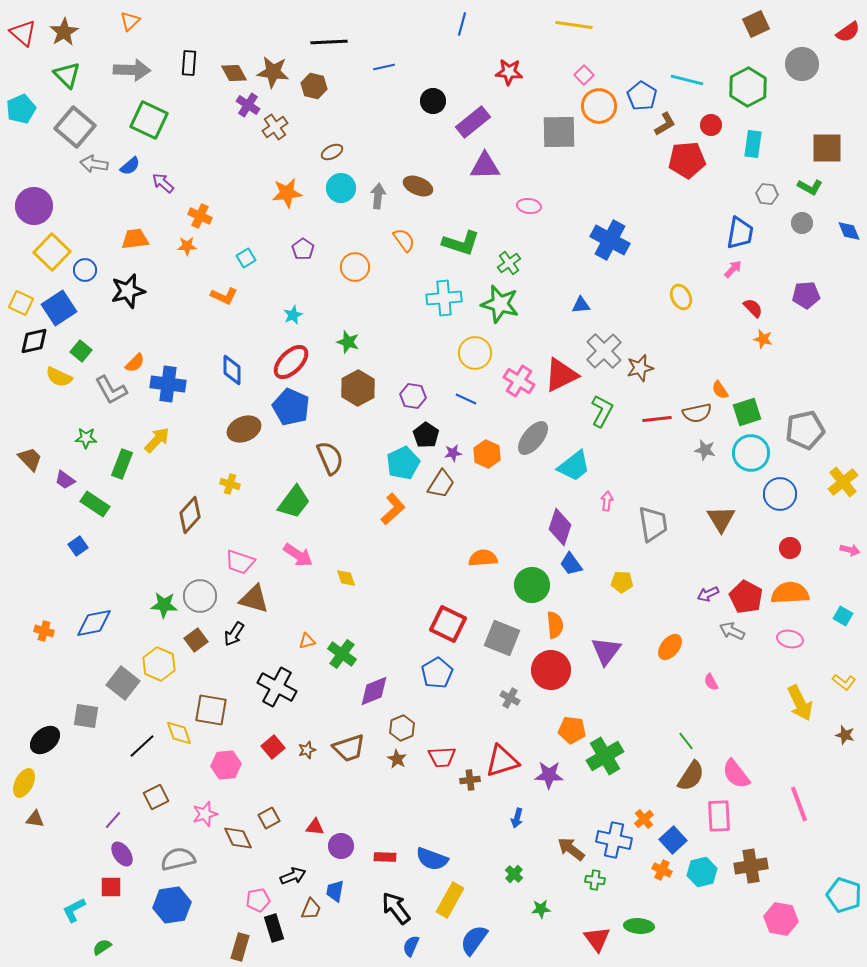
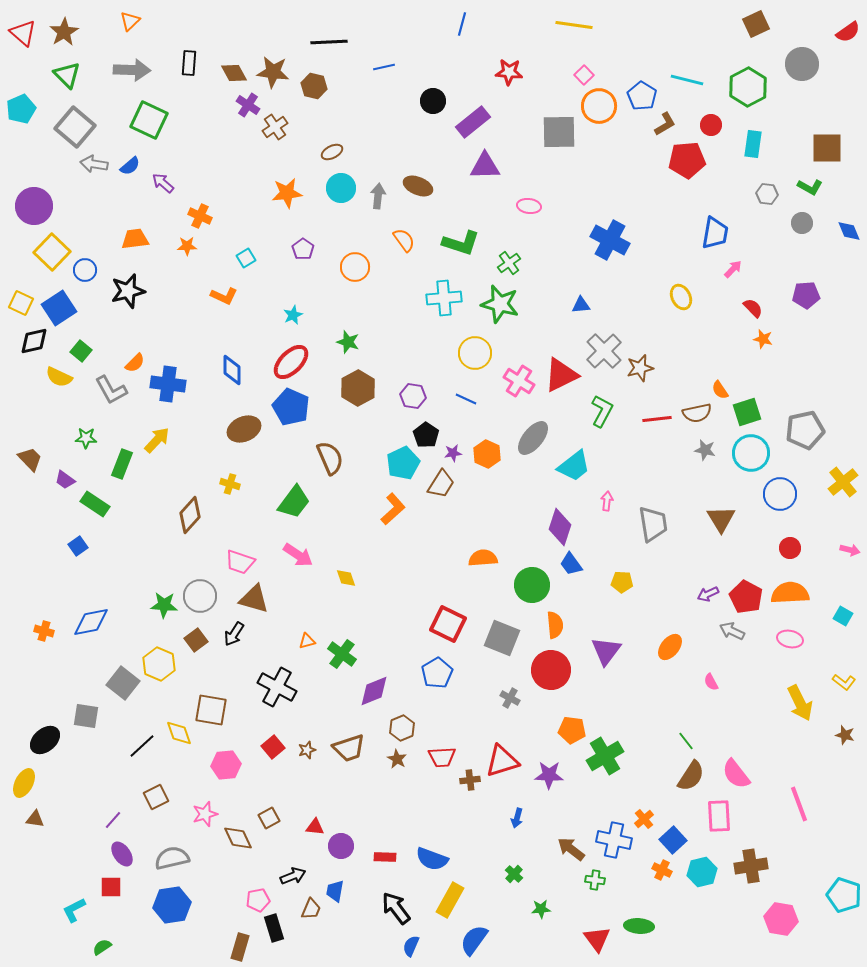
blue trapezoid at (740, 233): moved 25 px left
blue diamond at (94, 623): moved 3 px left, 1 px up
gray semicircle at (178, 859): moved 6 px left, 1 px up
